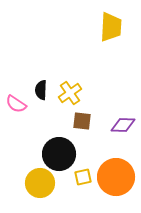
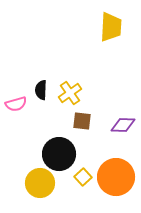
pink semicircle: rotated 50 degrees counterclockwise
yellow square: rotated 30 degrees counterclockwise
